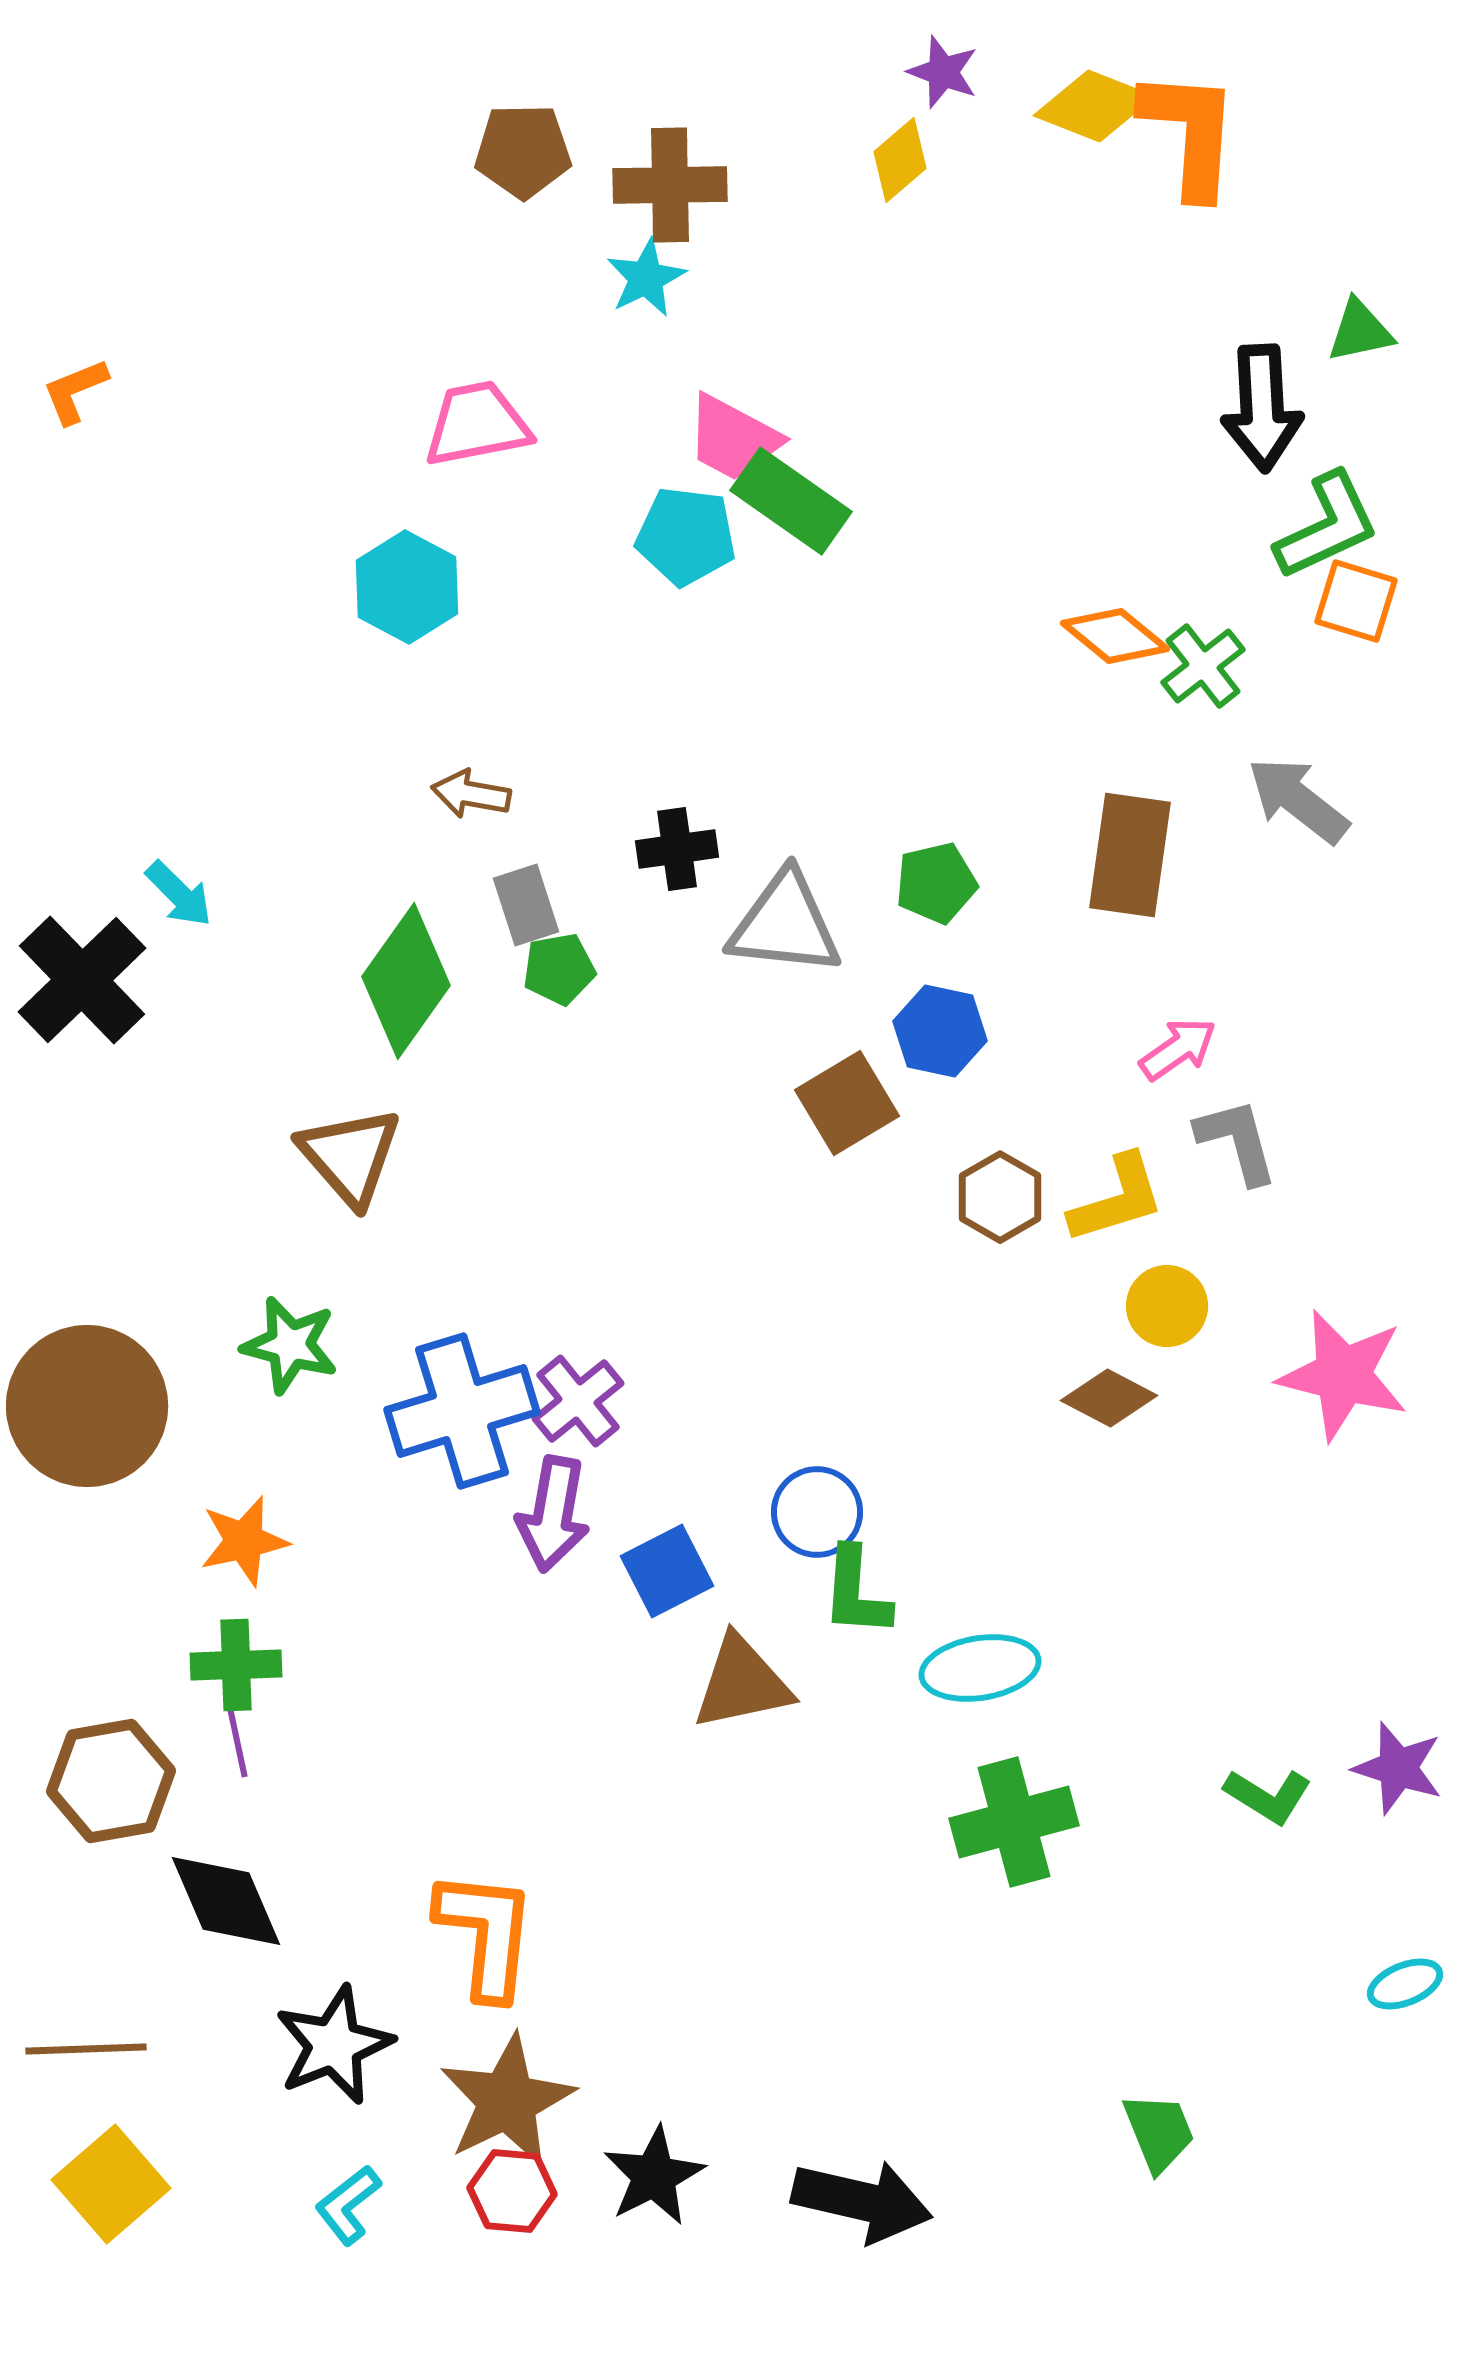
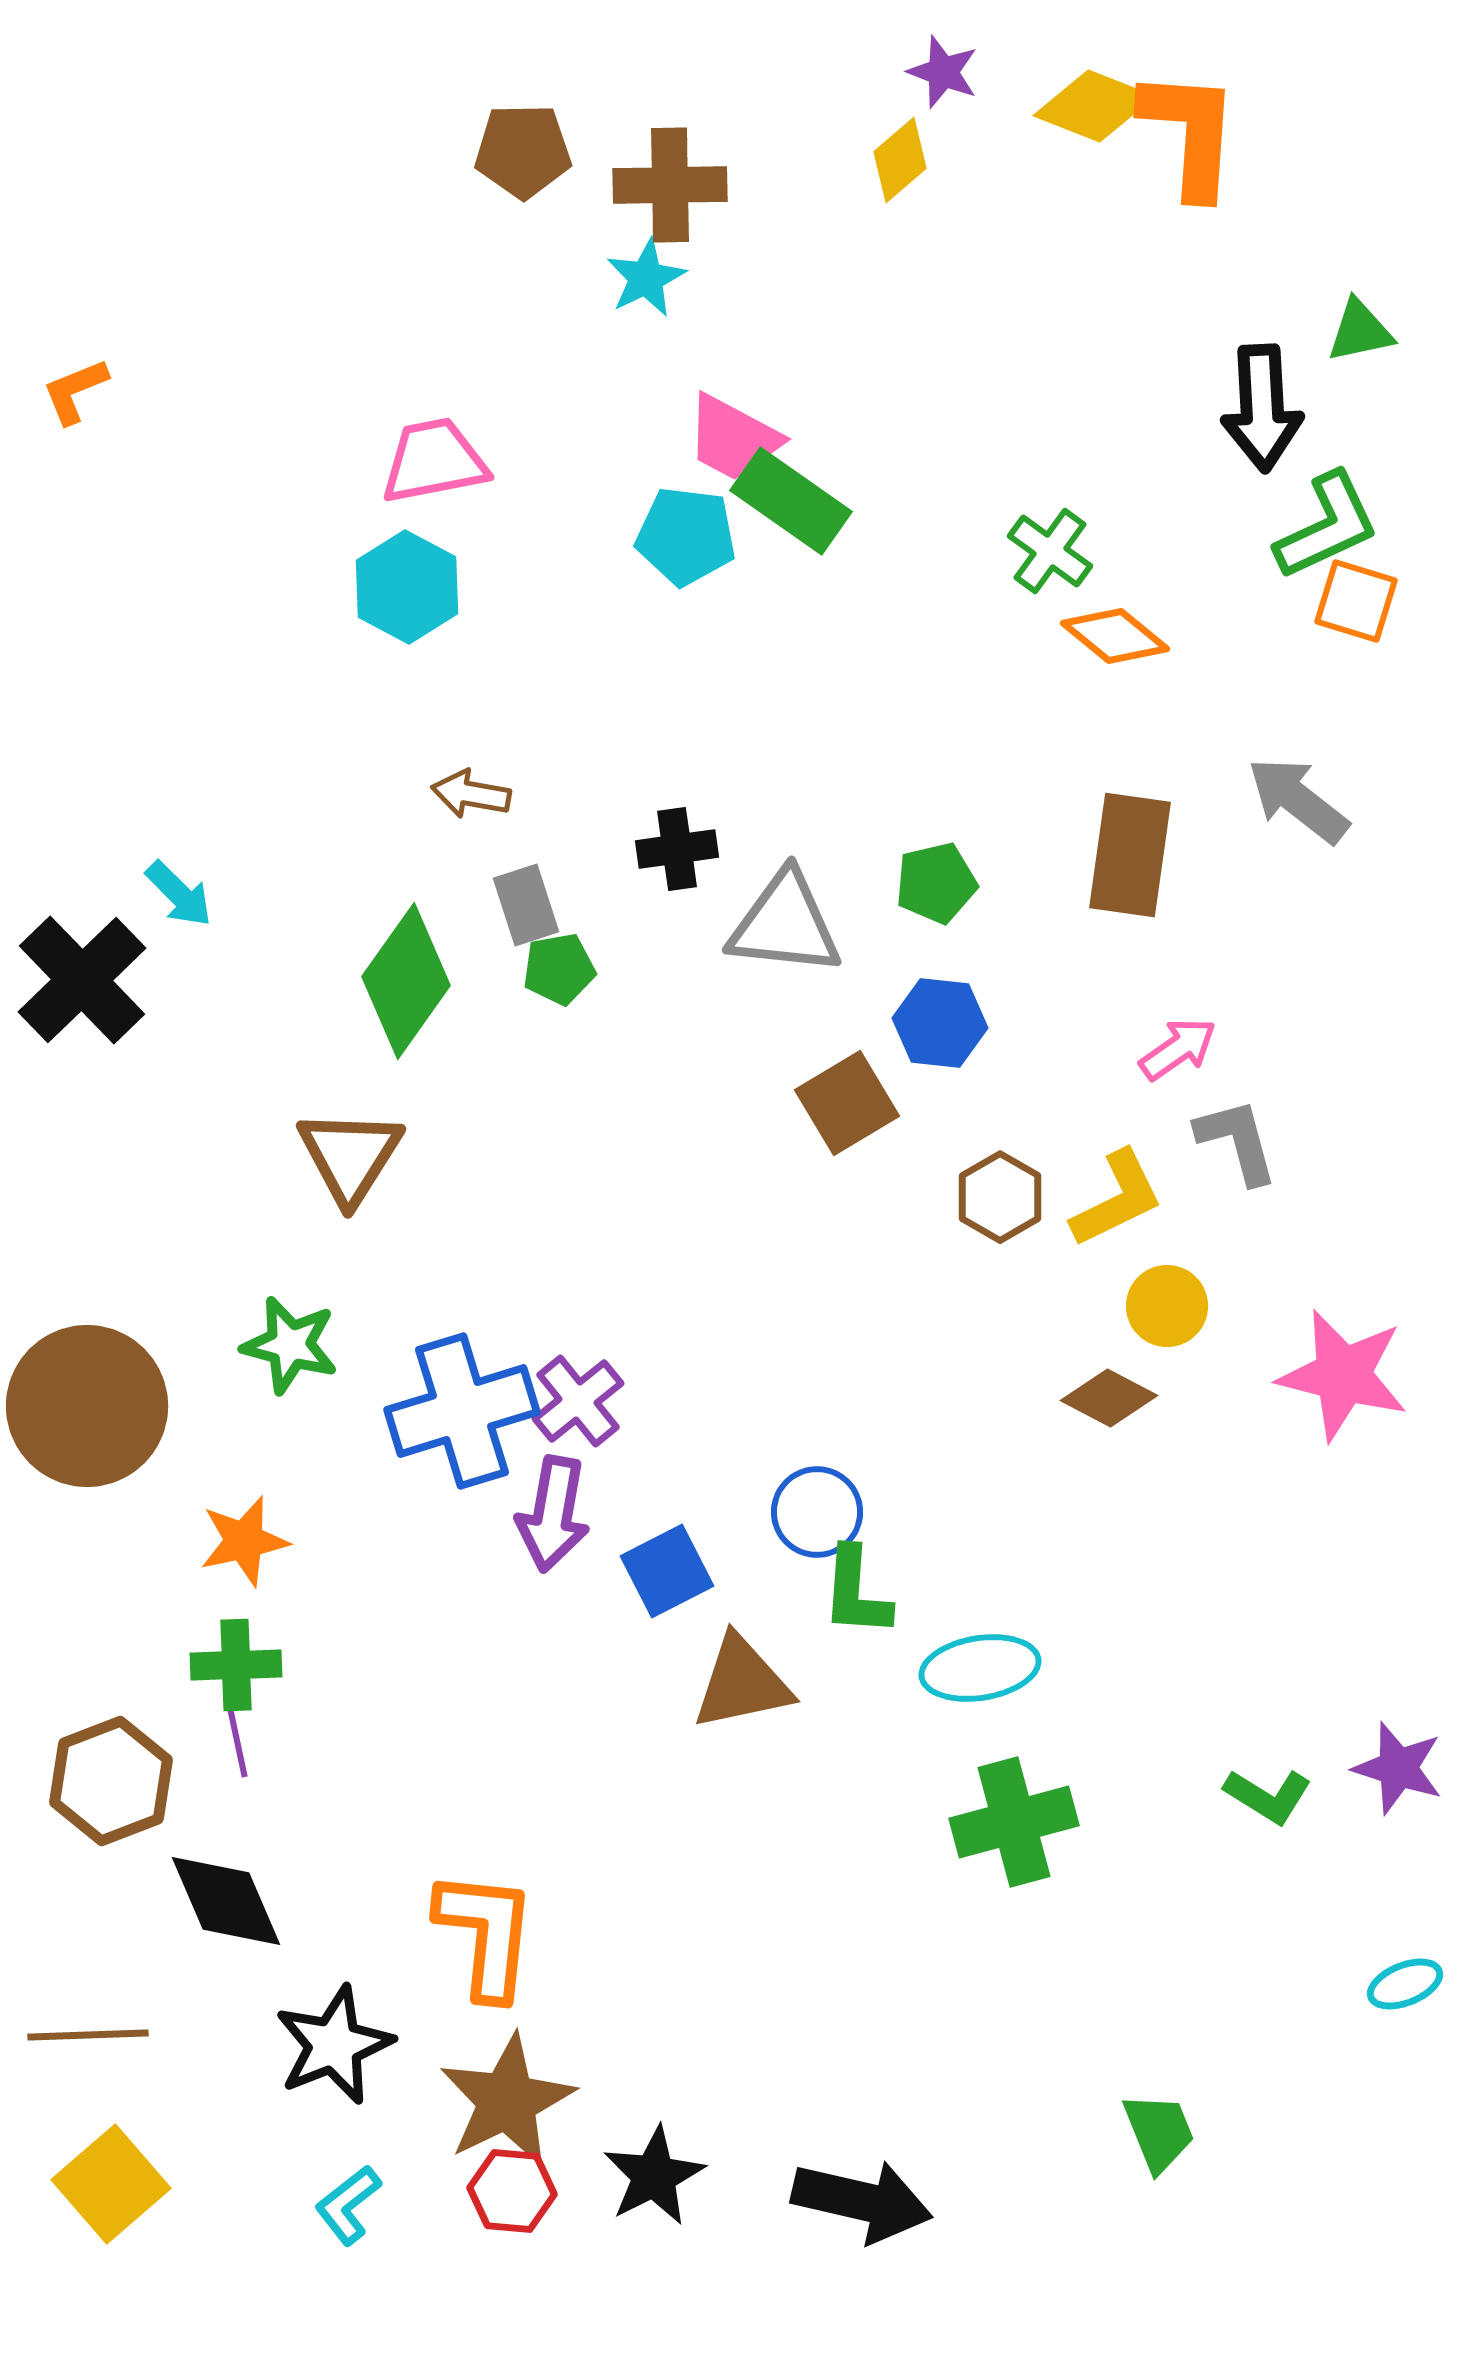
pink trapezoid at (477, 424): moved 43 px left, 37 px down
green cross at (1203, 666): moved 153 px left, 115 px up; rotated 16 degrees counterclockwise
blue hexagon at (940, 1031): moved 8 px up; rotated 6 degrees counterclockwise
brown triangle at (350, 1156): rotated 13 degrees clockwise
yellow L-shape at (1117, 1199): rotated 9 degrees counterclockwise
brown hexagon at (111, 1781): rotated 11 degrees counterclockwise
brown line at (86, 2049): moved 2 px right, 14 px up
